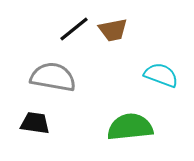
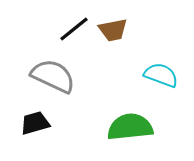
gray semicircle: moved 1 px up; rotated 15 degrees clockwise
black trapezoid: rotated 24 degrees counterclockwise
